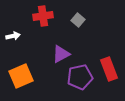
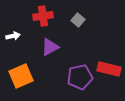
purple triangle: moved 11 px left, 7 px up
red rectangle: rotated 55 degrees counterclockwise
